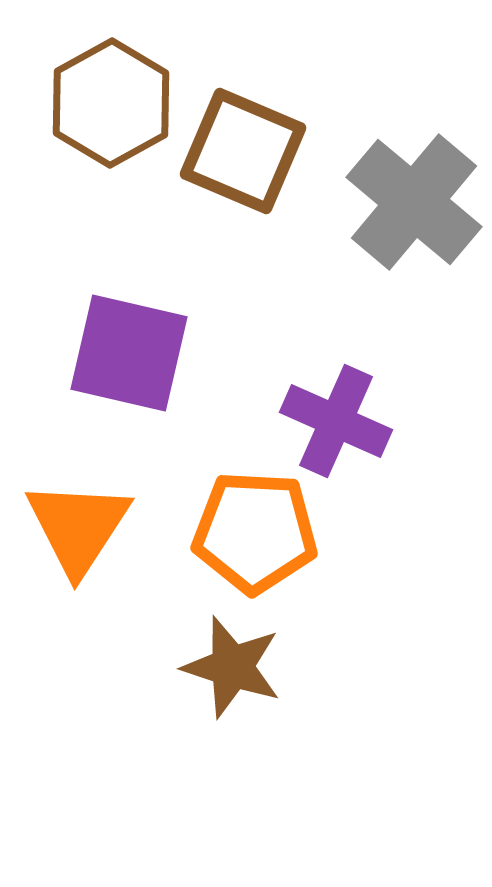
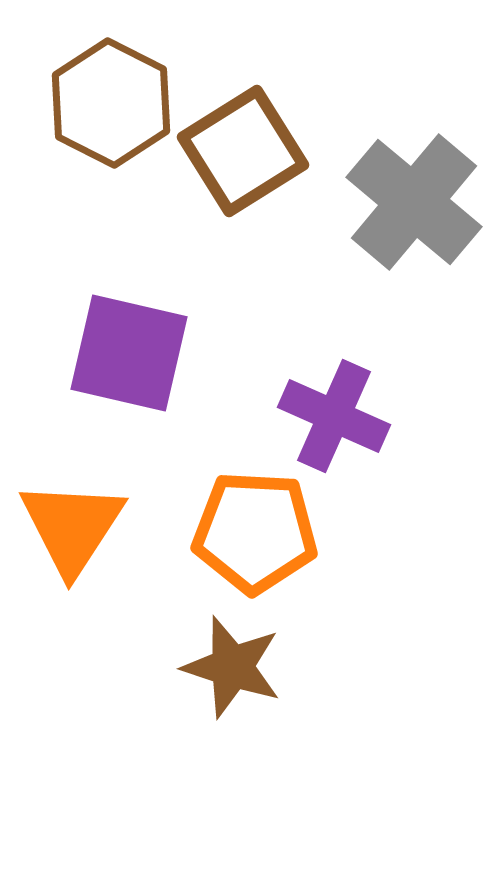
brown hexagon: rotated 4 degrees counterclockwise
brown square: rotated 35 degrees clockwise
purple cross: moved 2 px left, 5 px up
orange triangle: moved 6 px left
